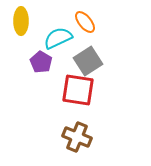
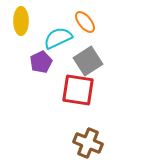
purple pentagon: rotated 15 degrees clockwise
brown cross: moved 11 px right, 6 px down
